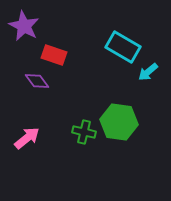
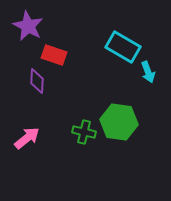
purple star: moved 4 px right
cyan arrow: rotated 70 degrees counterclockwise
purple diamond: rotated 40 degrees clockwise
